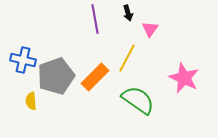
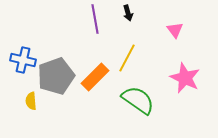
pink triangle: moved 25 px right, 1 px down; rotated 12 degrees counterclockwise
pink star: moved 1 px right
